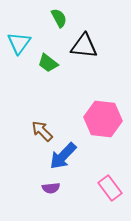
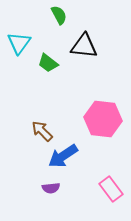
green semicircle: moved 3 px up
blue arrow: rotated 12 degrees clockwise
pink rectangle: moved 1 px right, 1 px down
